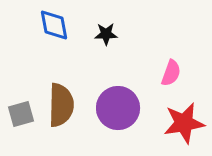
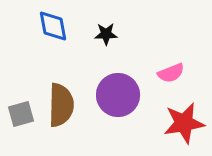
blue diamond: moved 1 px left, 1 px down
pink semicircle: rotated 48 degrees clockwise
purple circle: moved 13 px up
